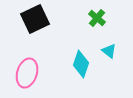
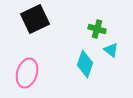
green cross: moved 11 px down; rotated 24 degrees counterclockwise
cyan triangle: moved 2 px right, 1 px up
cyan diamond: moved 4 px right
